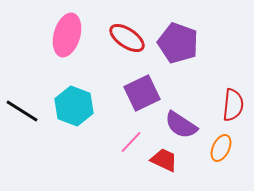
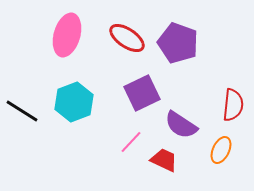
cyan hexagon: moved 4 px up; rotated 18 degrees clockwise
orange ellipse: moved 2 px down
